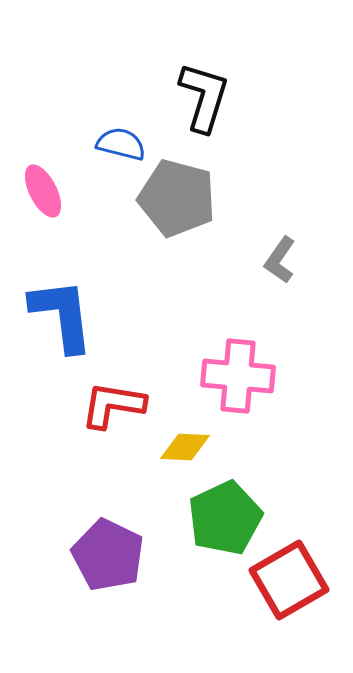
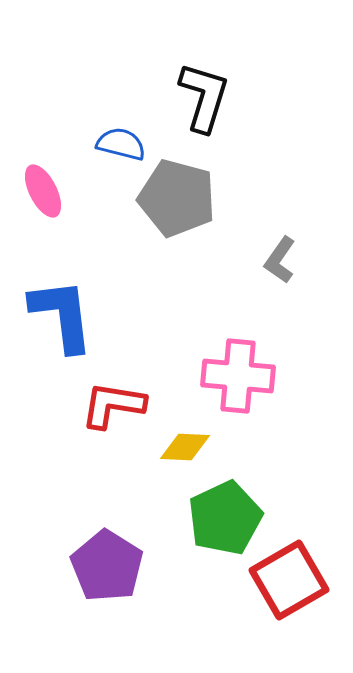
purple pentagon: moved 1 px left, 11 px down; rotated 6 degrees clockwise
